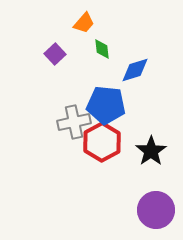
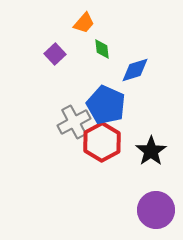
blue pentagon: rotated 18 degrees clockwise
gray cross: rotated 16 degrees counterclockwise
